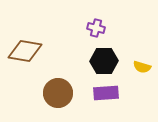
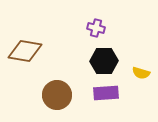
yellow semicircle: moved 1 px left, 6 px down
brown circle: moved 1 px left, 2 px down
